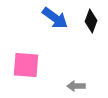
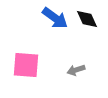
black diamond: moved 4 px left, 2 px up; rotated 45 degrees counterclockwise
gray arrow: moved 16 px up; rotated 18 degrees counterclockwise
